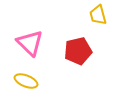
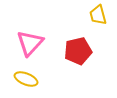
pink triangle: rotated 28 degrees clockwise
yellow ellipse: moved 2 px up
